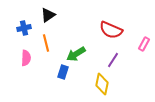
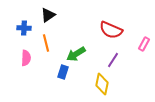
blue cross: rotated 16 degrees clockwise
